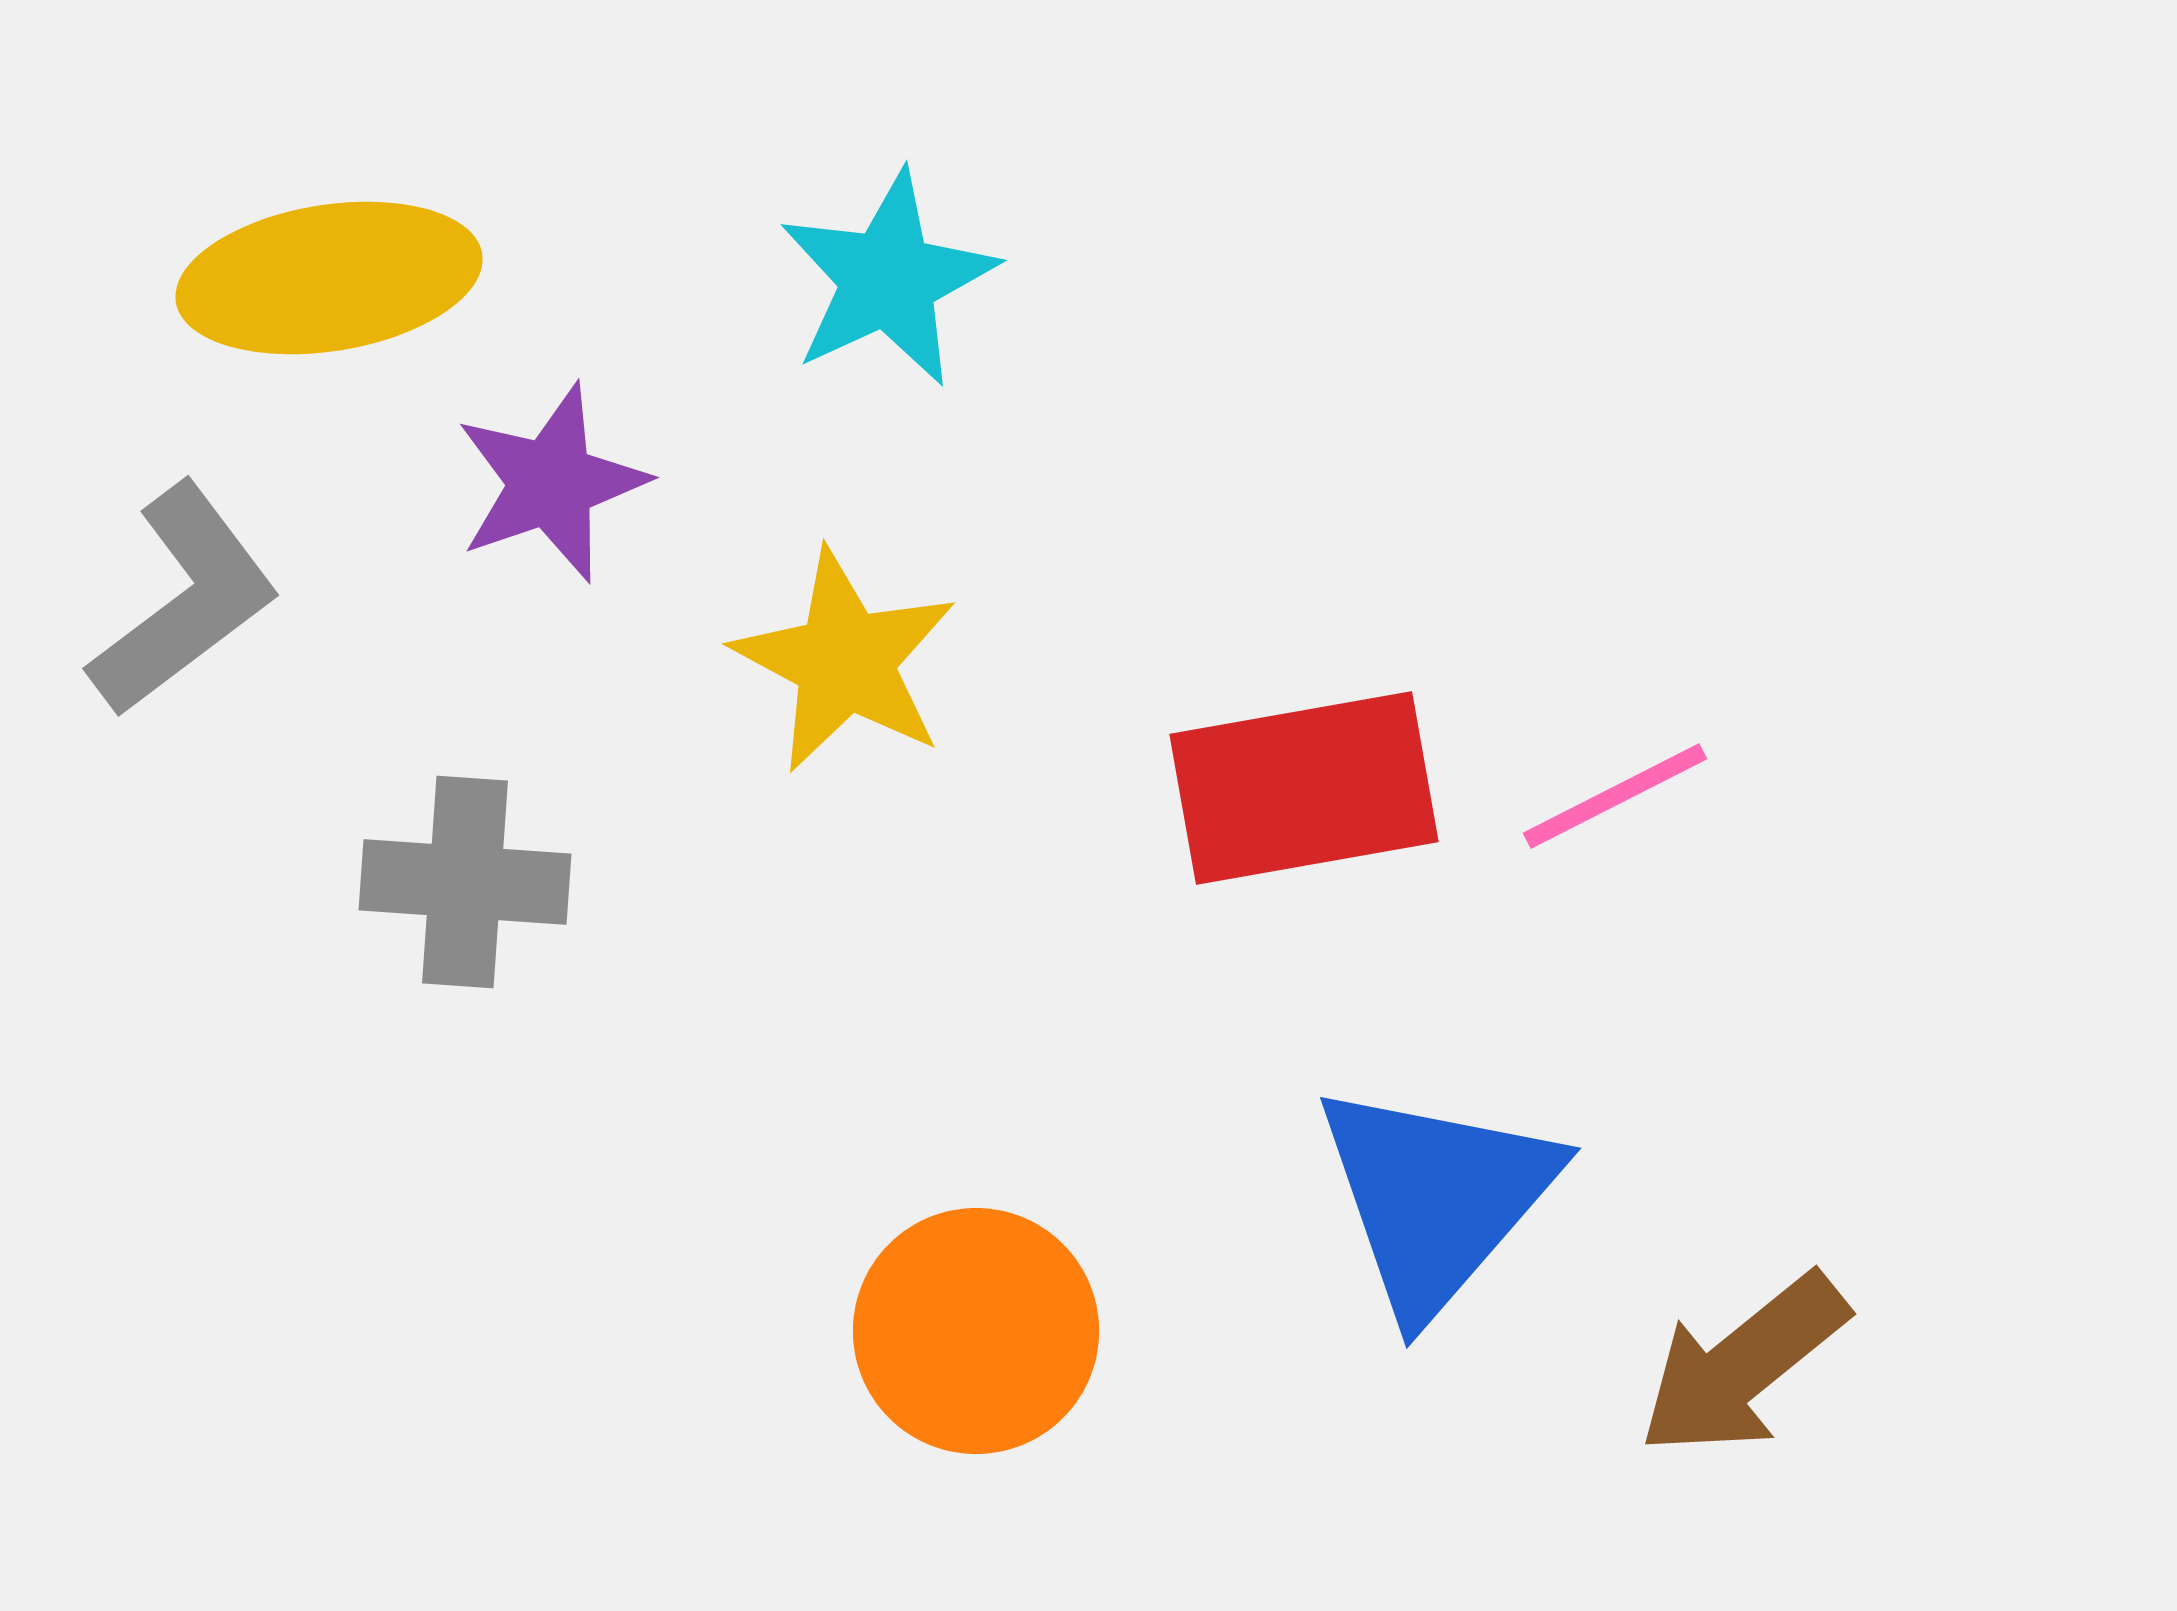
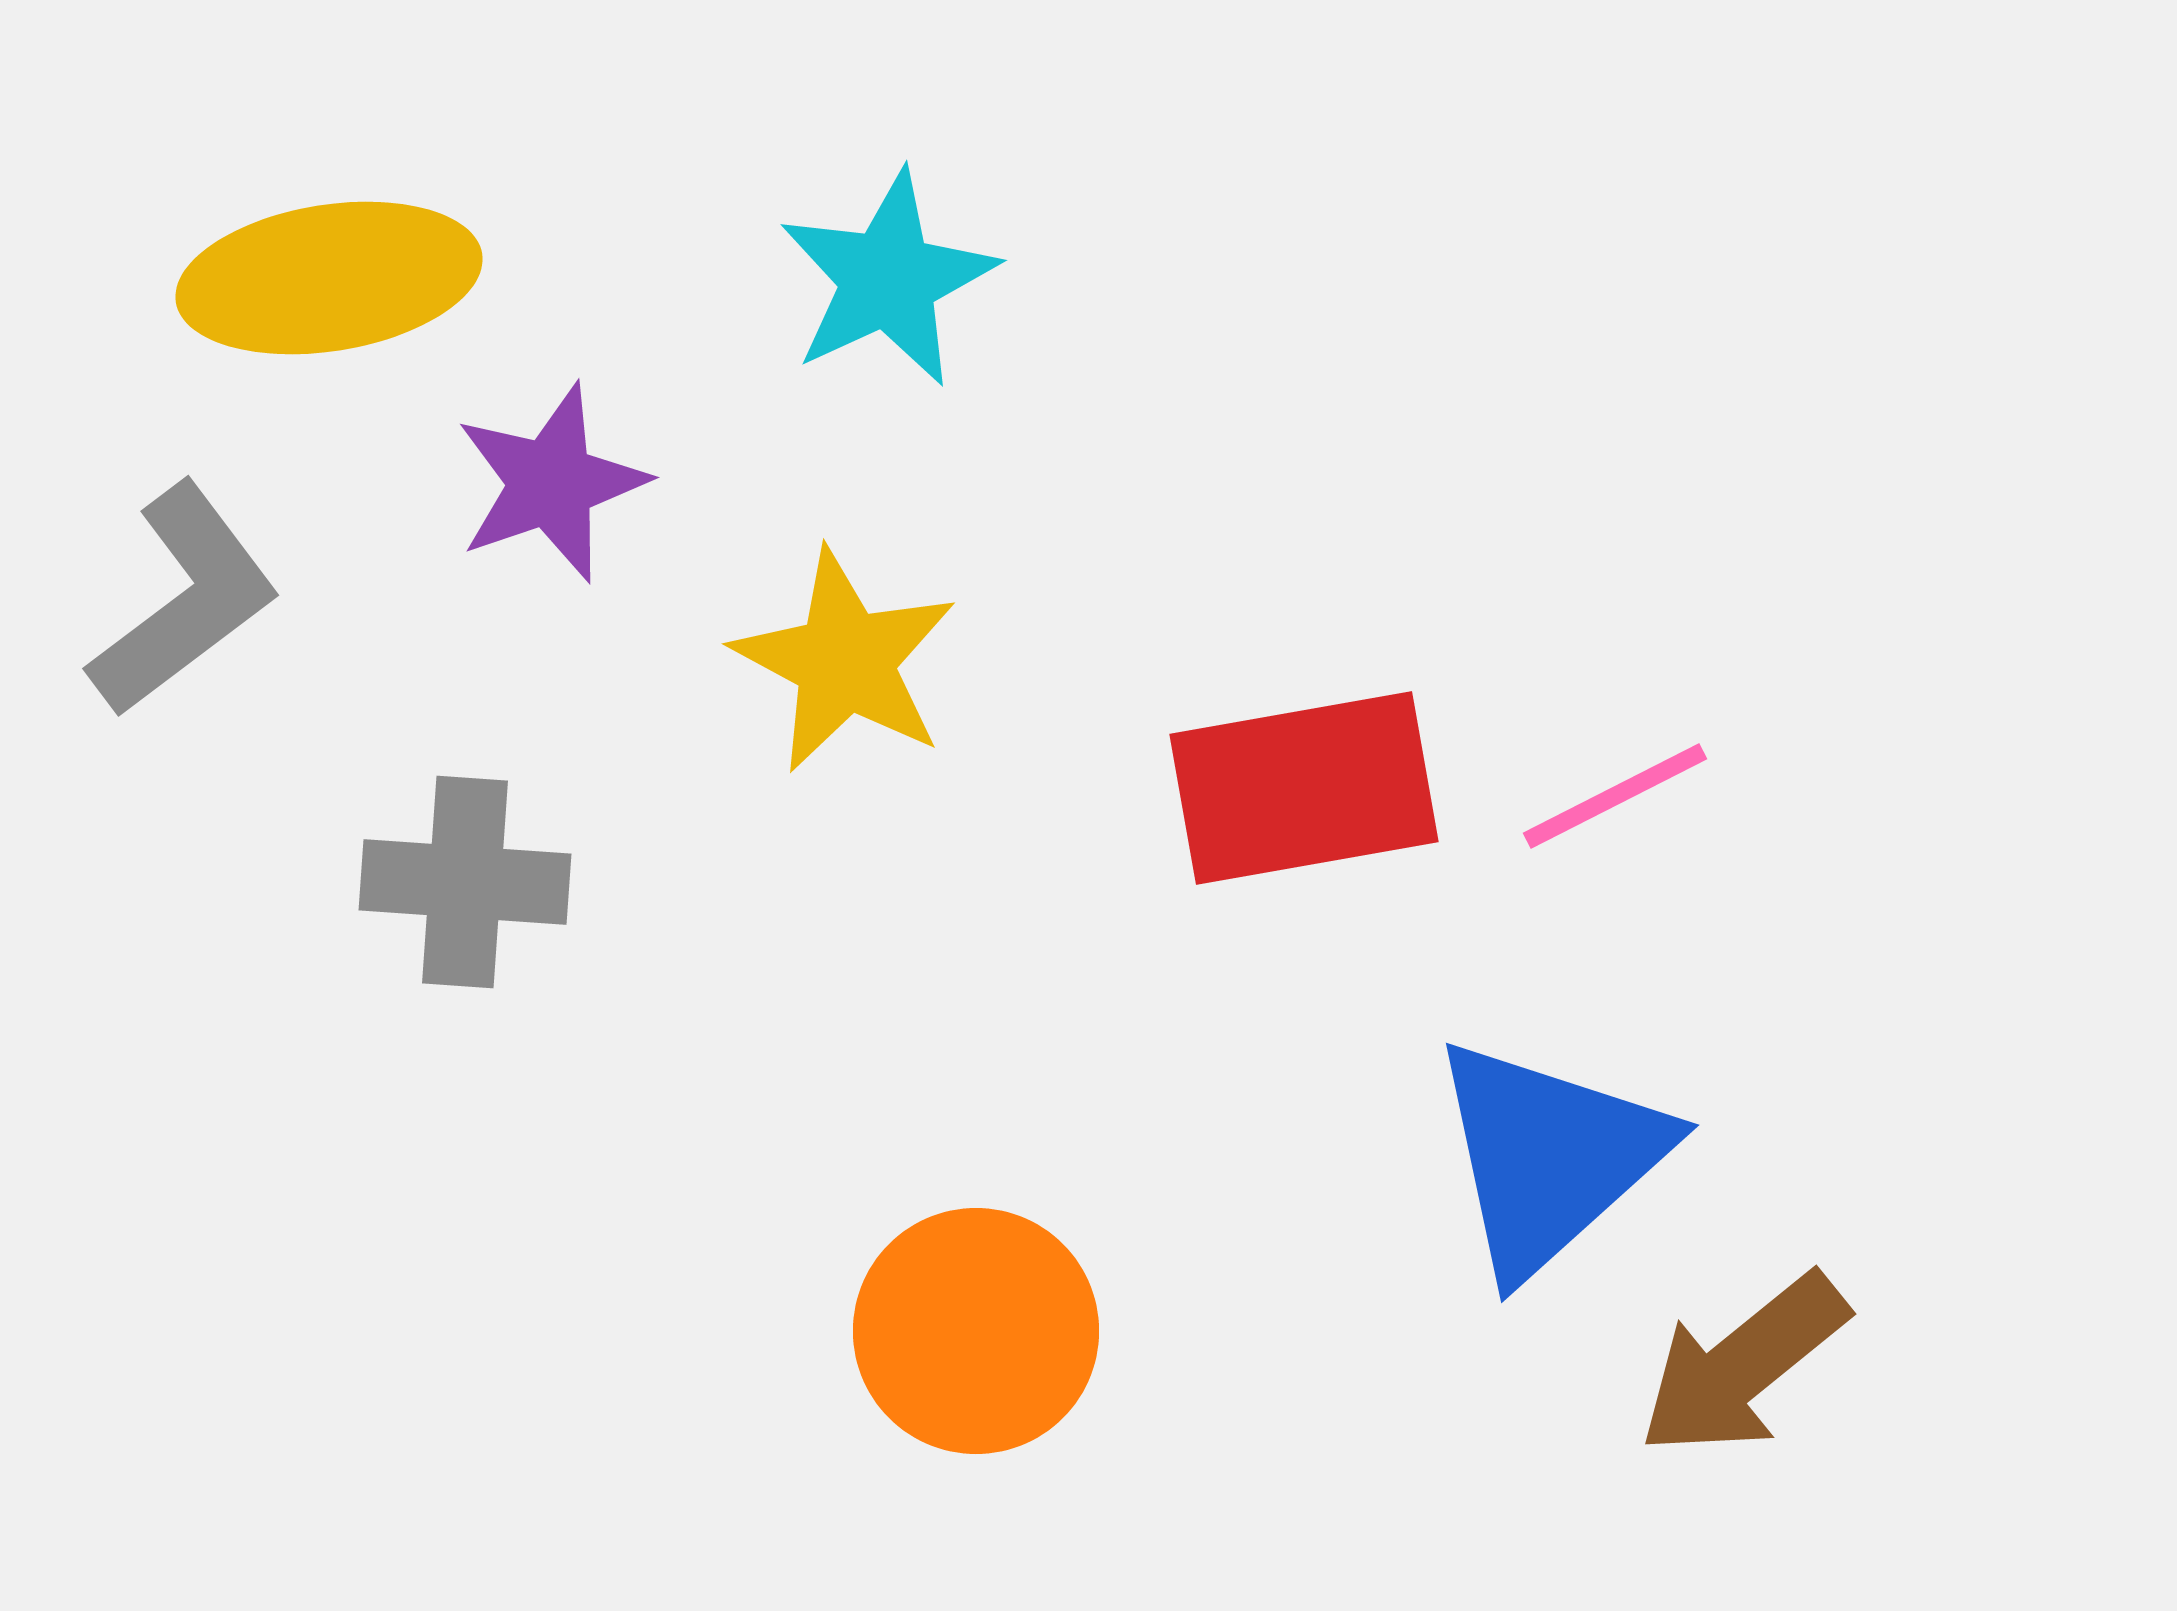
blue triangle: moved 113 px right, 41 px up; rotated 7 degrees clockwise
